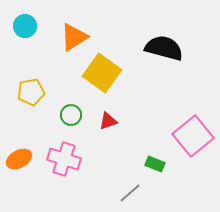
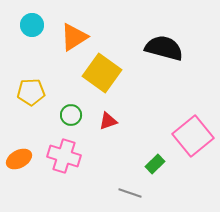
cyan circle: moved 7 px right, 1 px up
yellow pentagon: rotated 8 degrees clockwise
pink cross: moved 3 px up
green rectangle: rotated 66 degrees counterclockwise
gray line: rotated 60 degrees clockwise
